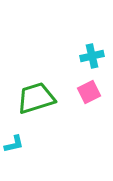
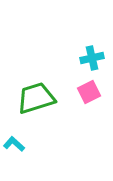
cyan cross: moved 2 px down
cyan L-shape: rotated 125 degrees counterclockwise
